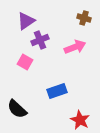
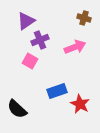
pink square: moved 5 px right, 1 px up
red star: moved 16 px up
